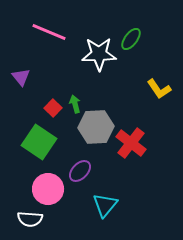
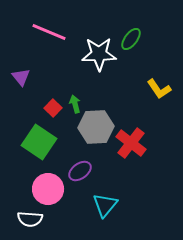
purple ellipse: rotated 10 degrees clockwise
